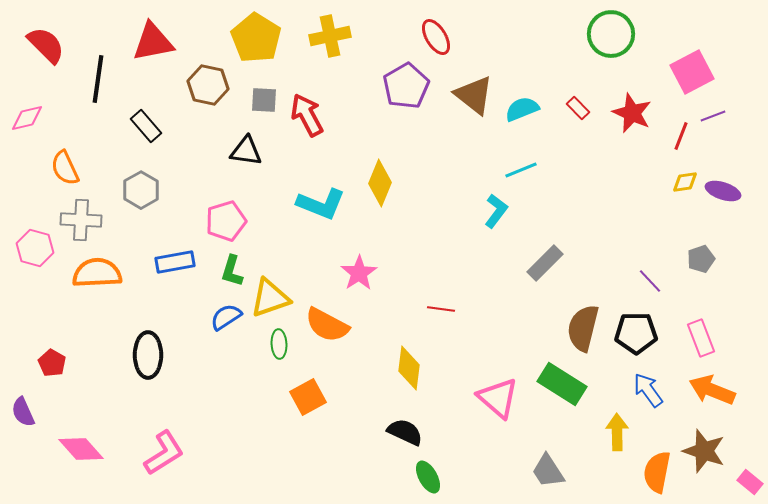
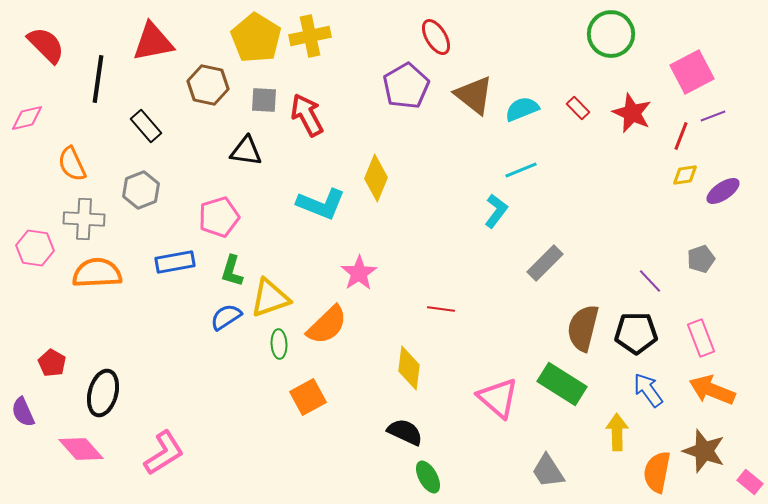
yellow cross at (330, 36): moved 20 px left
orange semicircle at (65, 168): moved 7 px right, 4 px up
yellow diamond at (685, 182): moved 7 px up
yellow diamond at (380, 183): moved 4 px left, 5 px up
gray hexagon at (141, 190): rotated 9 degrees clockwise
purple ellipse at (723, 191): rotated 52 degrees counterclockwise
gray cross at (81, 220): moved 3 px right, 1 px up
pink pentagon at (226, 221): moved 7 px left, 4 px up
pink hexagon at (35, 248): rotated 6 degrees counterclockwise
orange semicircle at (327, 325): rotated 72 degrees counterclockwise
black ellipse at (148, 355): moved 45 px left, 38 px down; rotated 15 degrees clockwise
